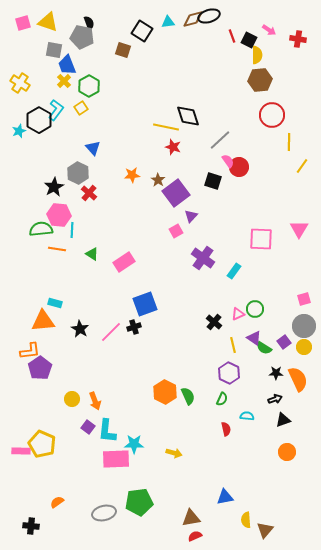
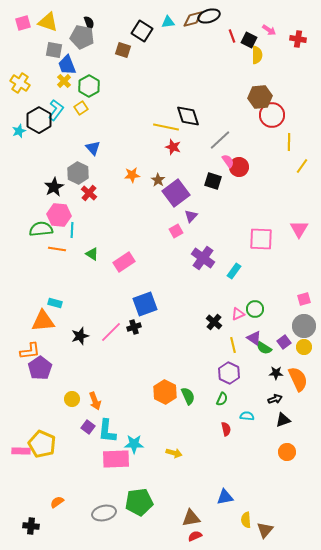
brown hexagon at (260, 80): moved 17 px down
black star at (80, 329): moved 7 px down; rotated 24 degrees clockwise
